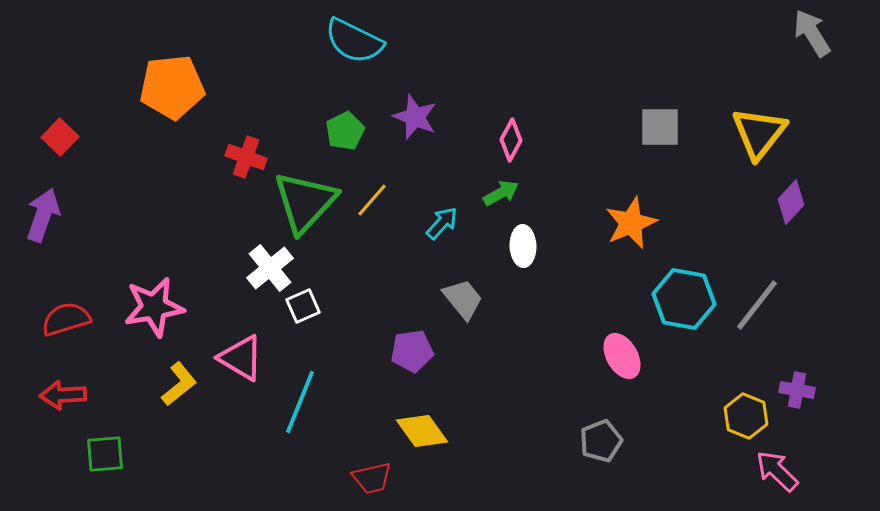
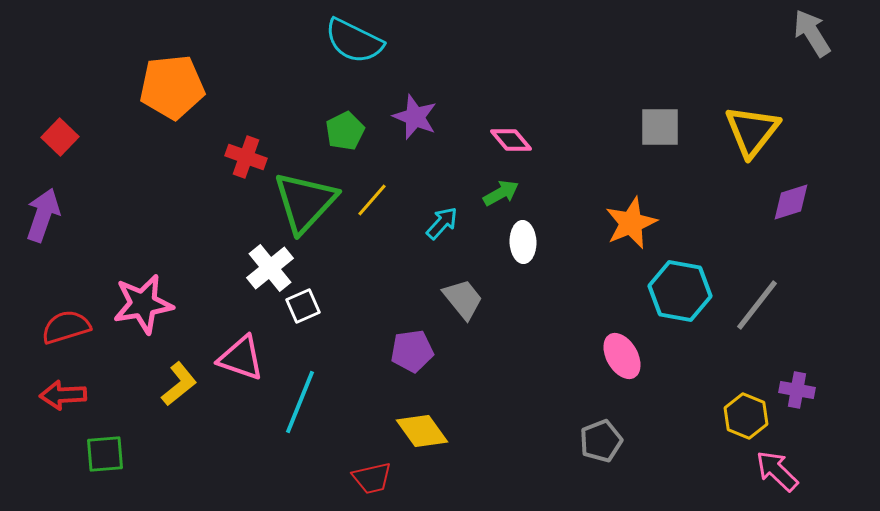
yellow triangle: moved 7 px left, 2 px up
pink diamond: rotated 69 degrees counterclockwise
purple diamond: rotated 30 degrees clockwise
white ellipse: moved 4 px up
cyan hexagon: moved 4 px left, 8 px up
pink star: moved 11 px left, 3 px up
red semicircle: moved 8 px down
pink triangle: rotated 12 degrees counterclockwise
